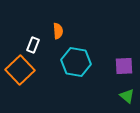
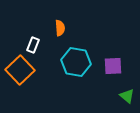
orange semicircle: moved 2 px right, 3 px up
purple square: moved 11 px left
